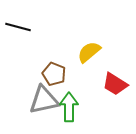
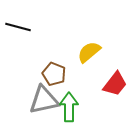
red trapezoid: rotated 84 degrees counterclockwise
